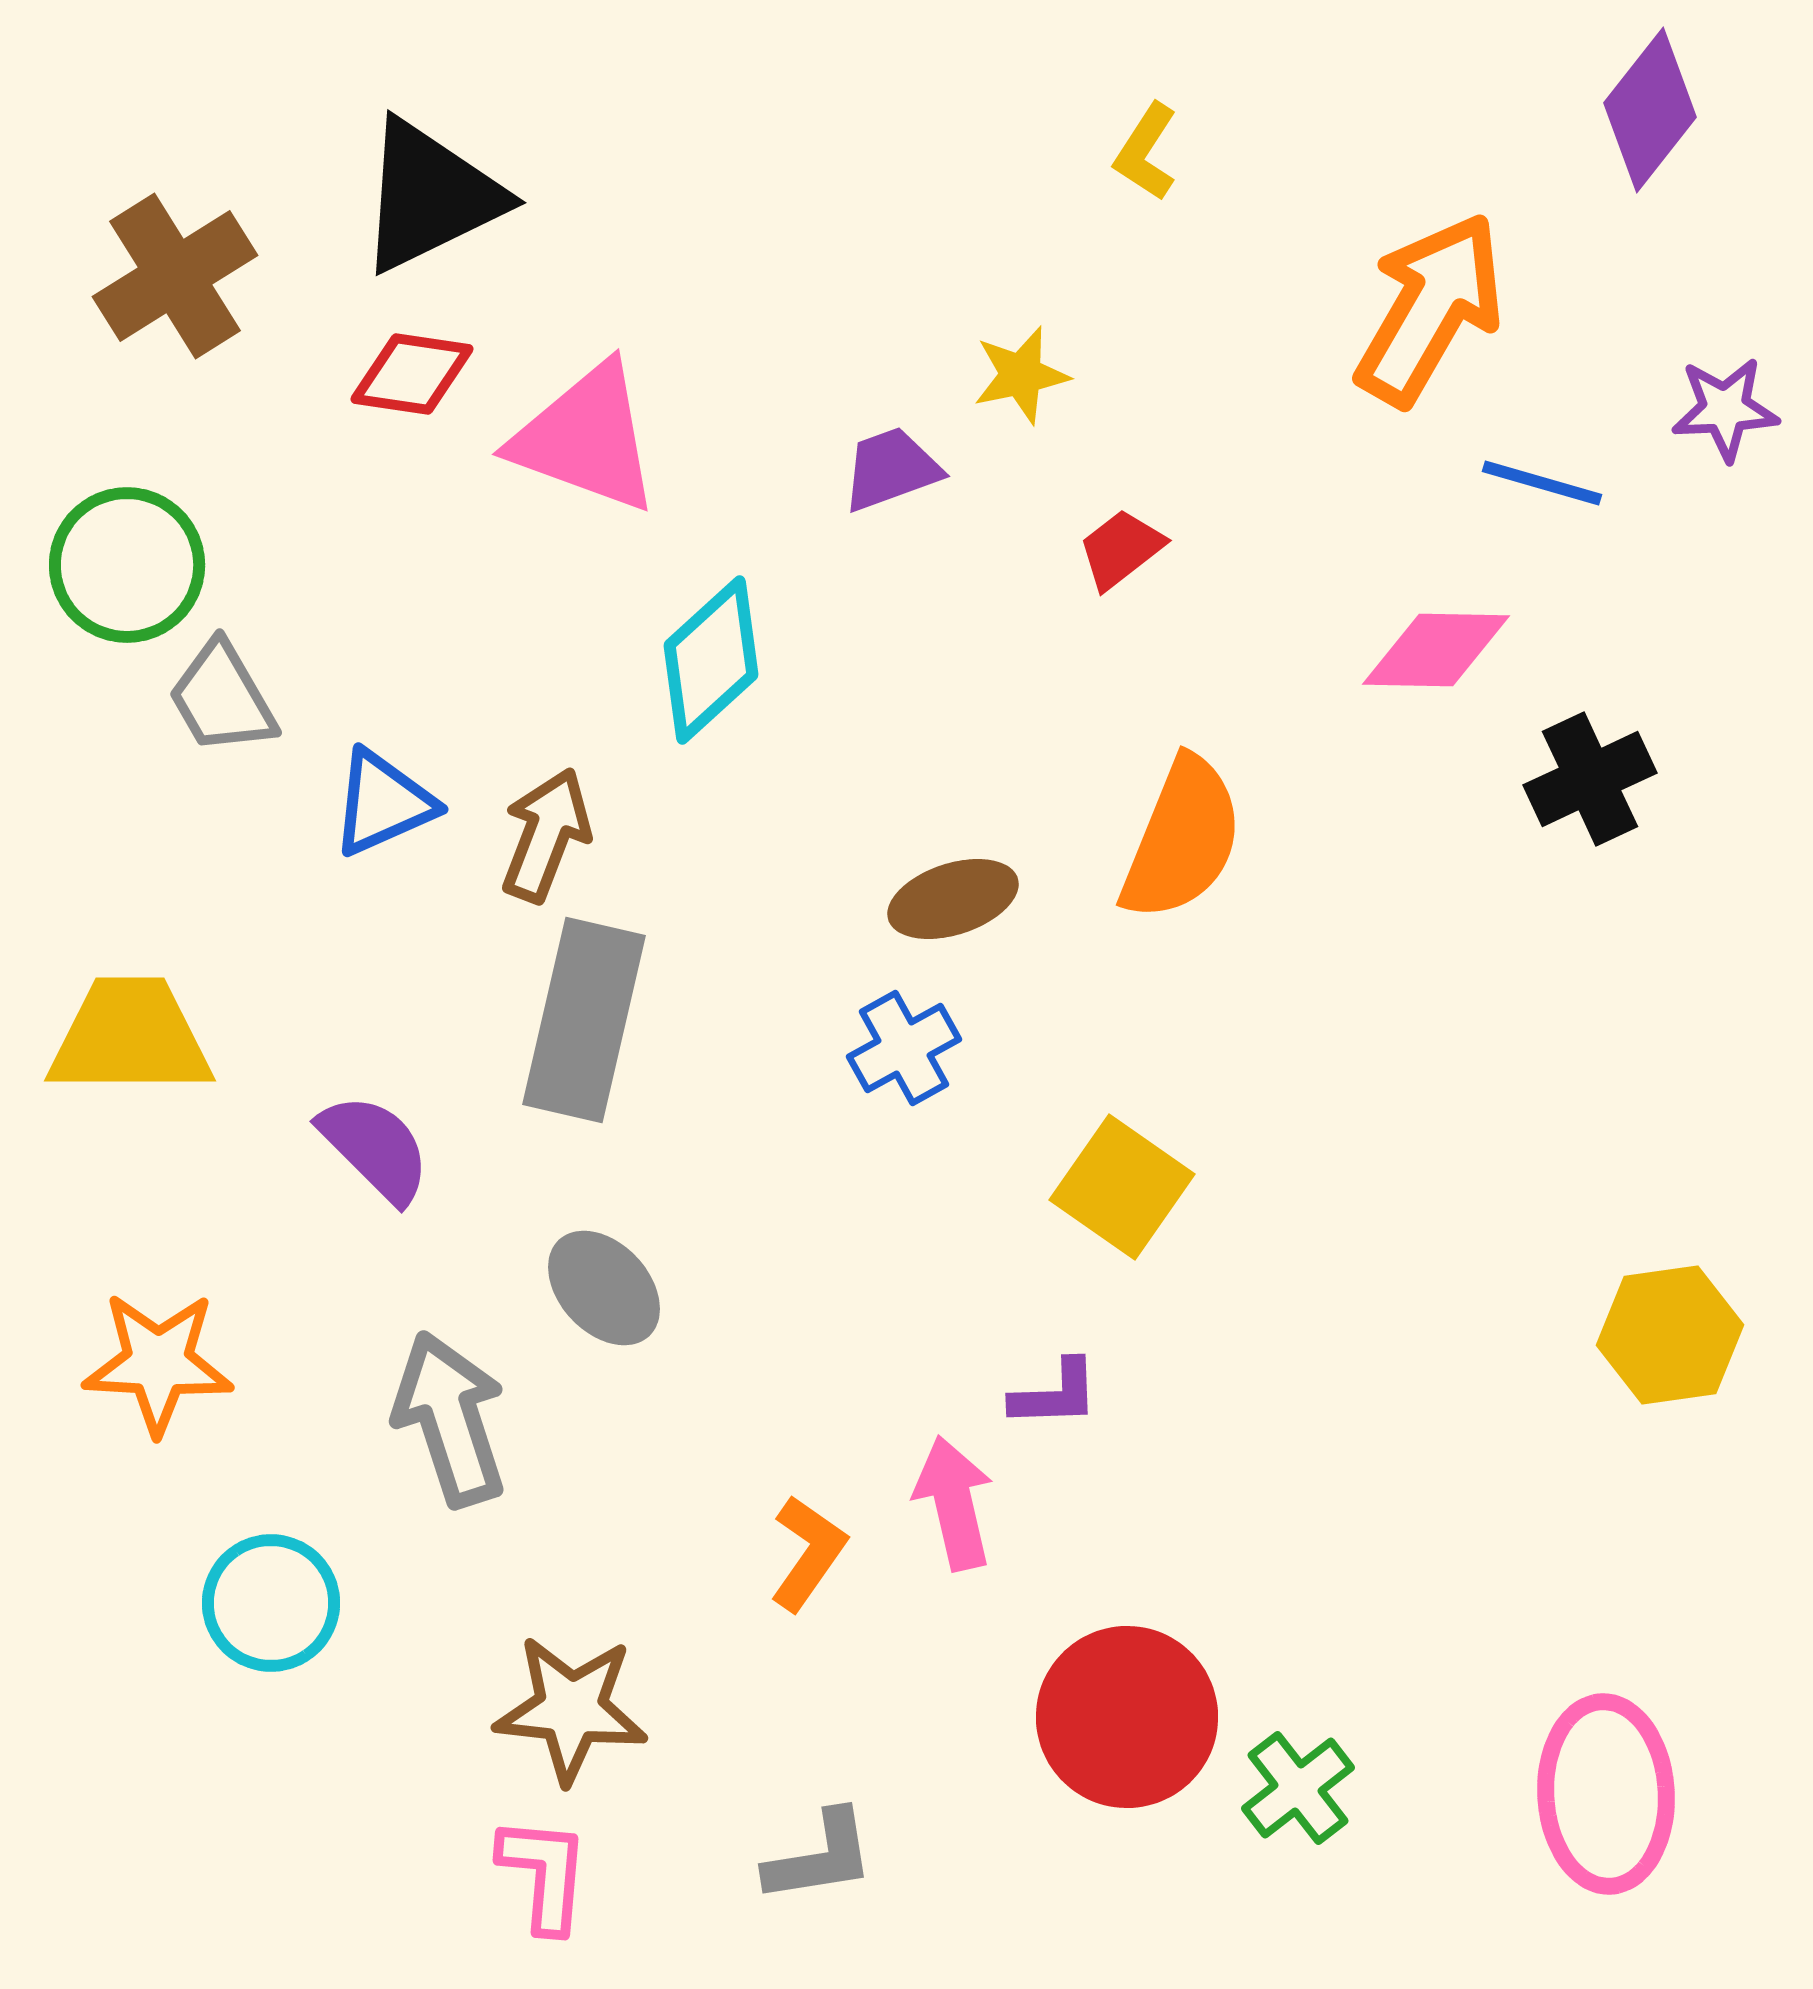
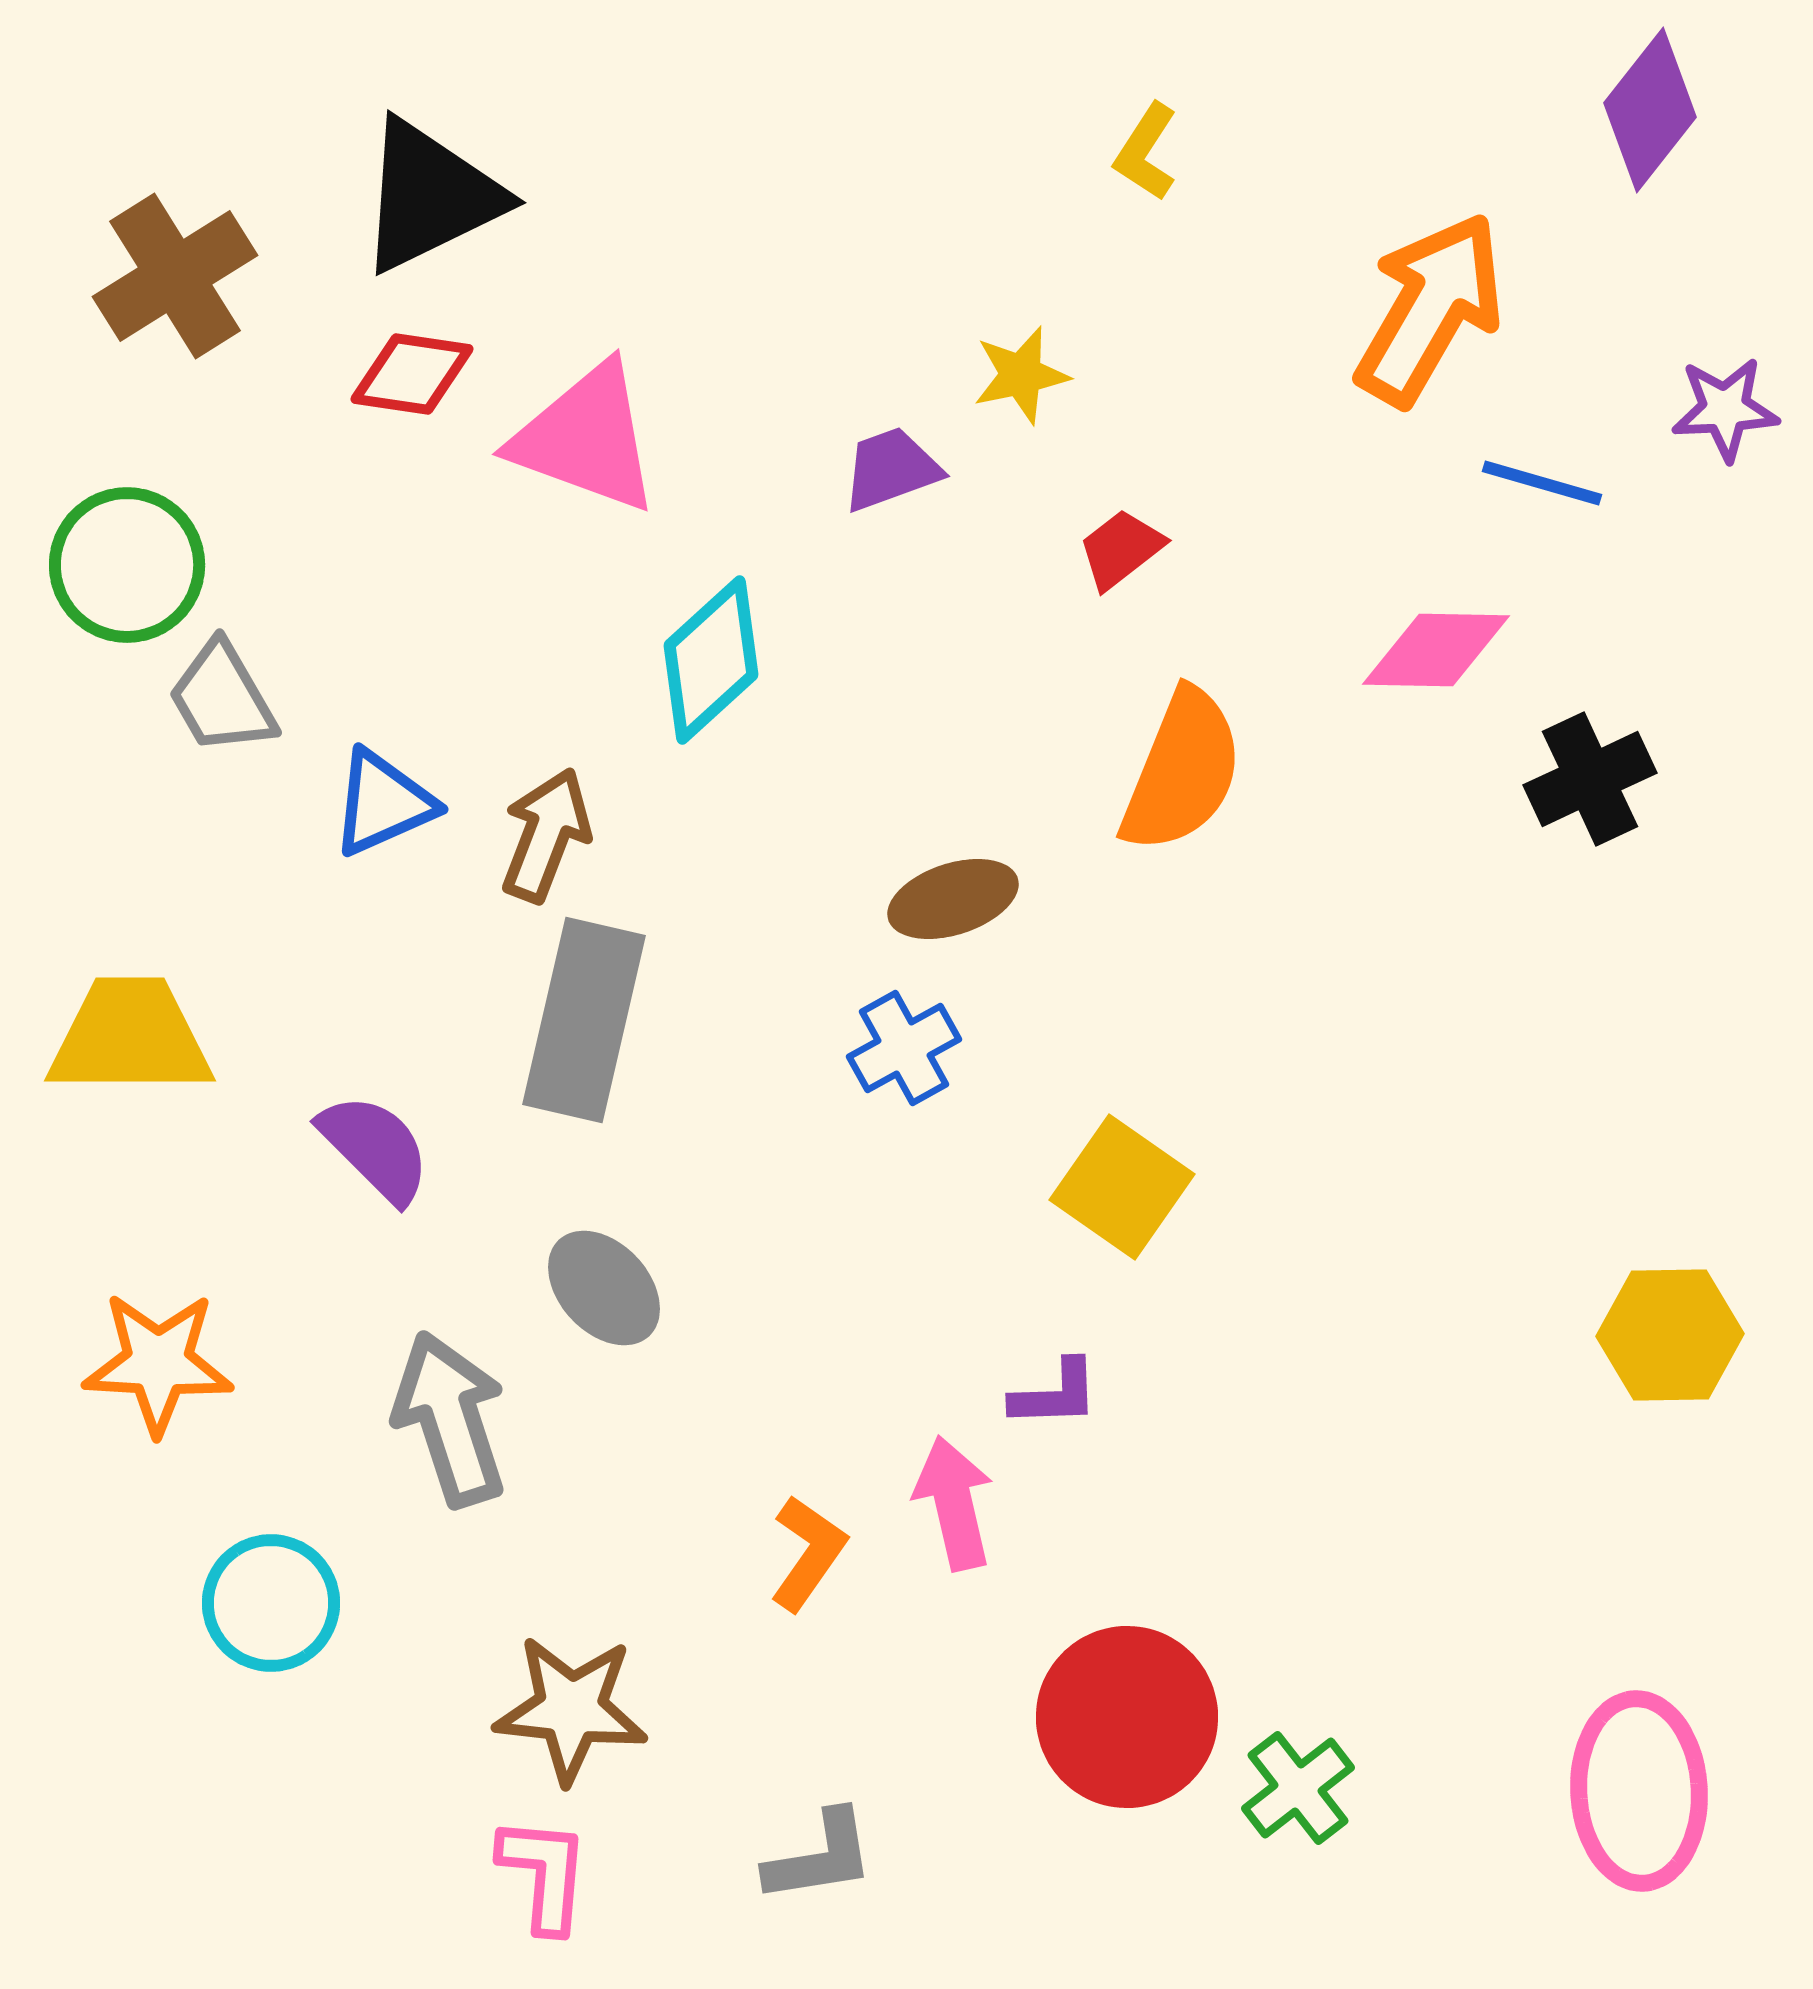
orange semicircle: moved 68 px up
yellow hexagon: rotated 7 degrees clockwise
pink ellipse: moved 33 px right, 3 px up
